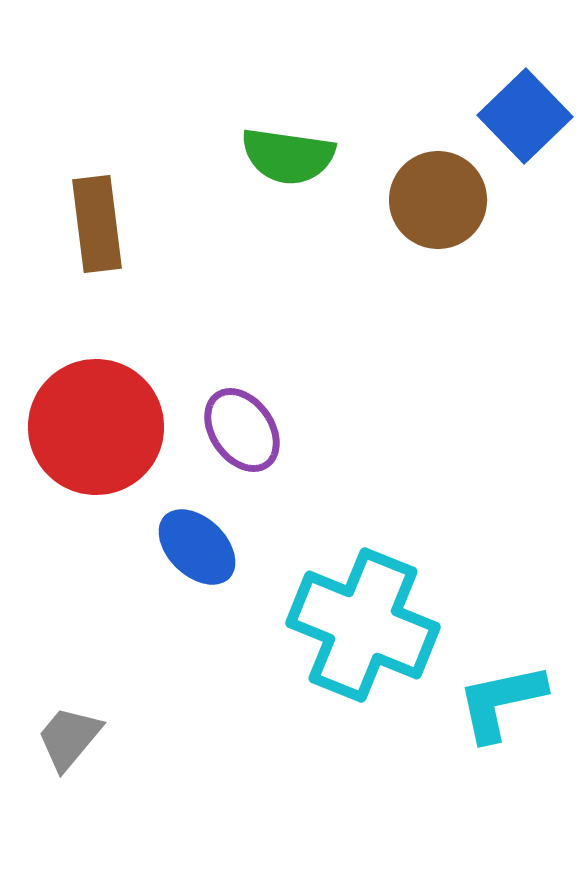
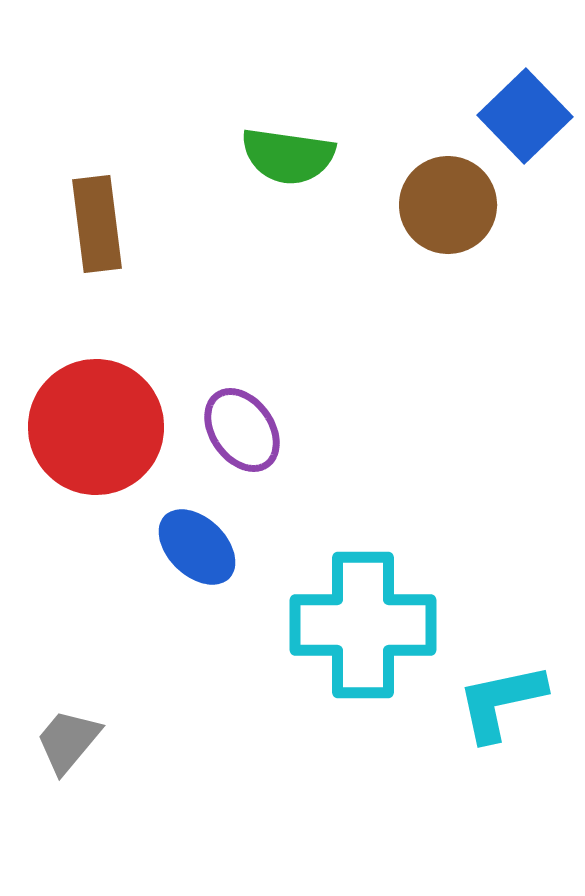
brown circle: moved 10 px right, 5 px down
cyan cross: rotated 22 degrees counterclockwise
gray trapezoid: moved 1 px left, 3 px down
